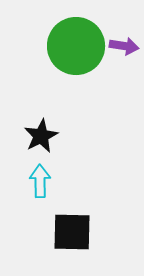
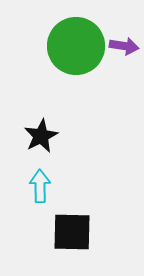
cyan arrow: moved 5 px down
